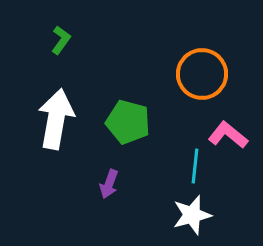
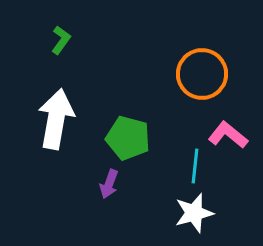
green pentagon: moved 16 px down
white star: moved 2 px right, 2 px up
